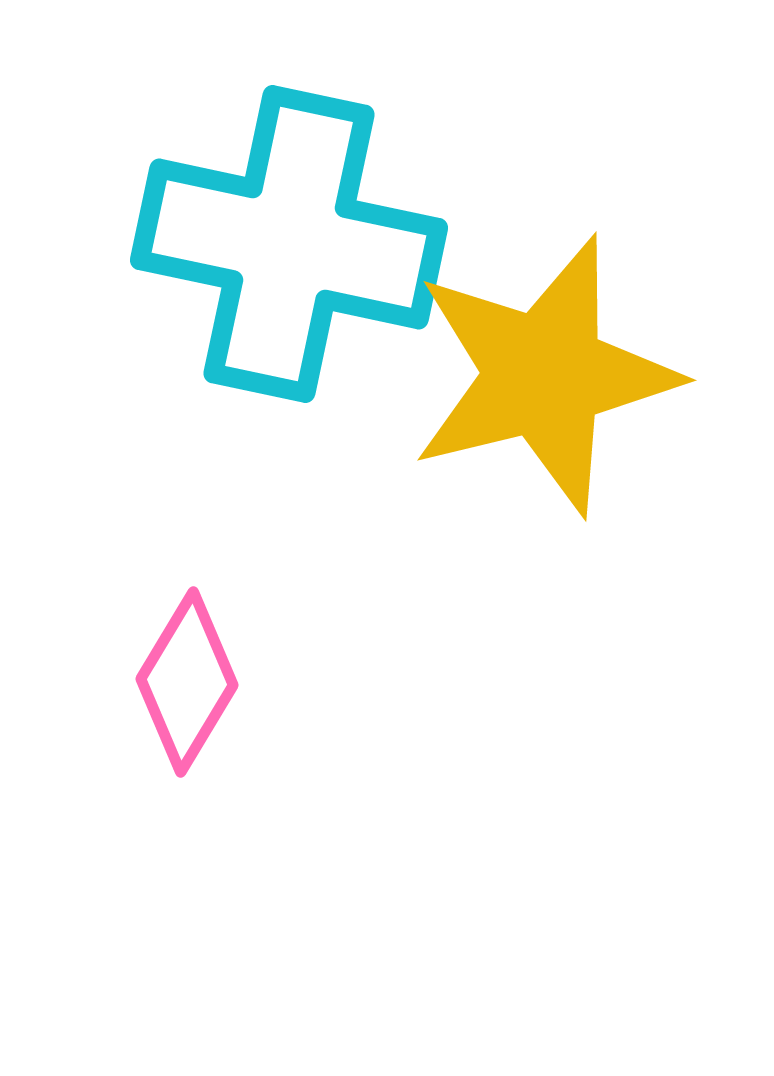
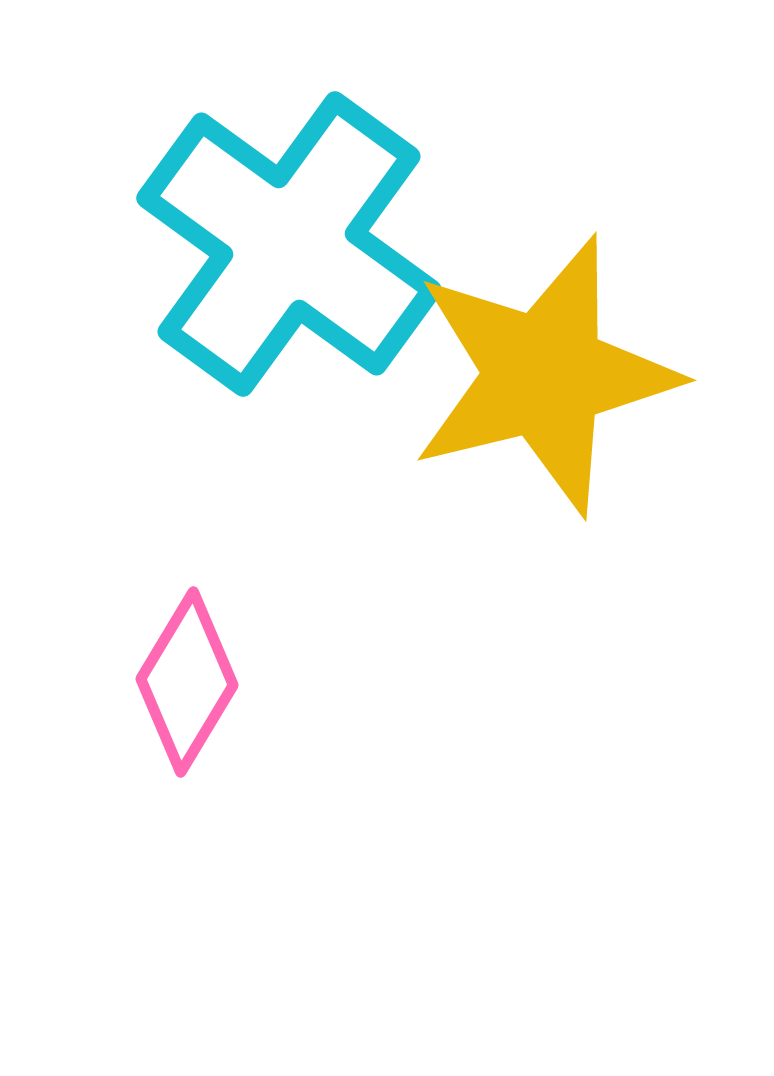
cyan cross: rotated 24 degrees clockwise
